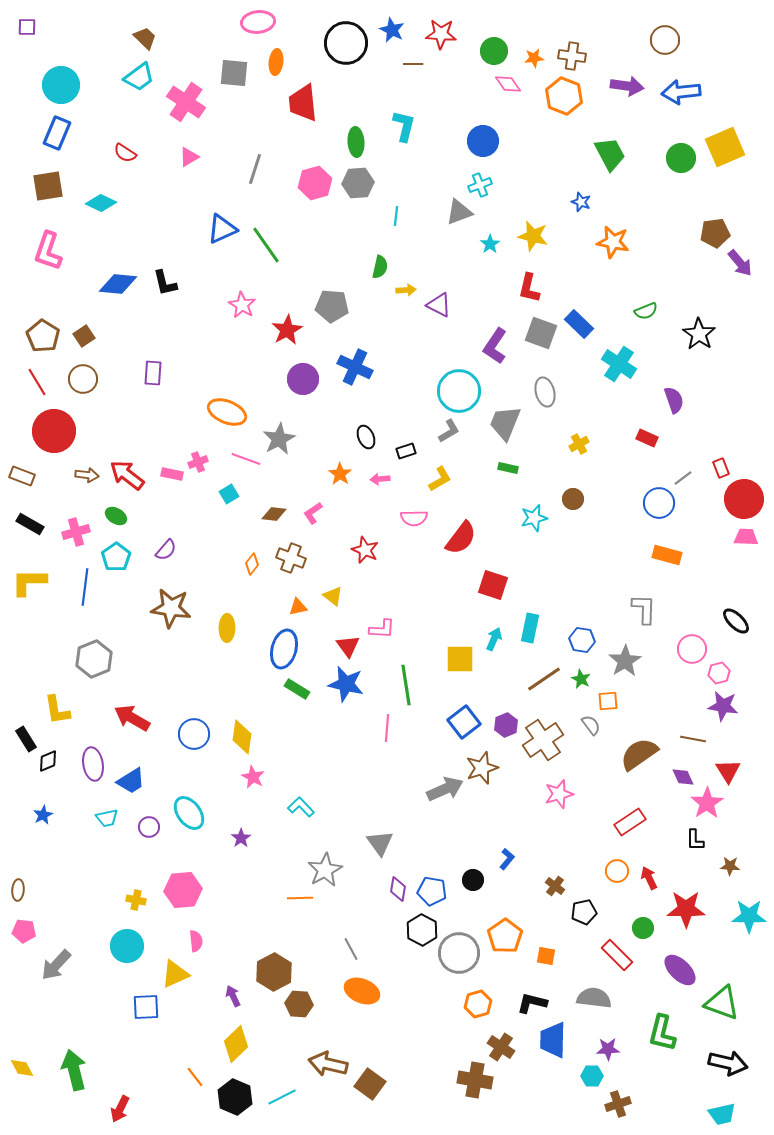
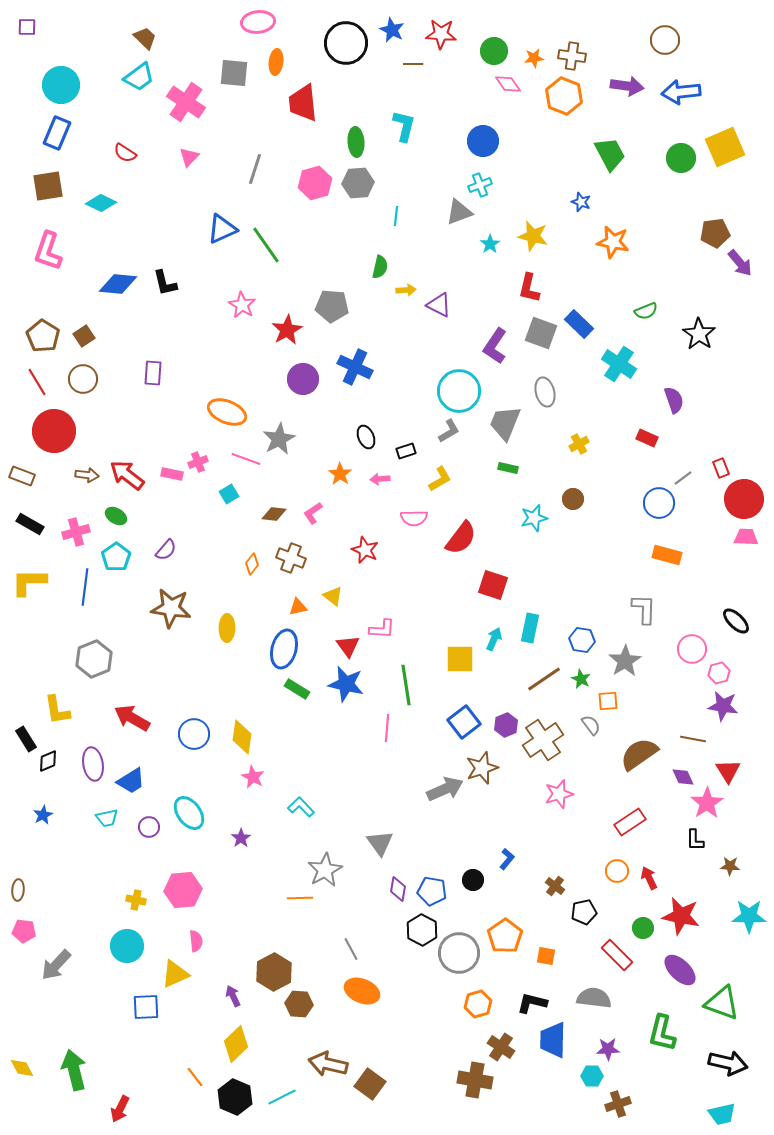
pink triangle at (189, 157): rotated 15 degrees counterclockwise
red star at (686, 909): moved 5 px left, 7 px down; rotated 12 degrees clockwise
